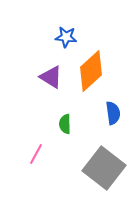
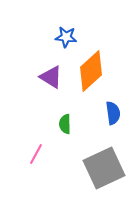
gray square: rotated 27 degrees clockwise
